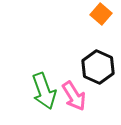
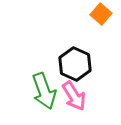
black hexagon: moved 23 px left, 3 px up
